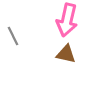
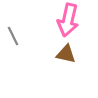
pink arrow: moved 1 px right
